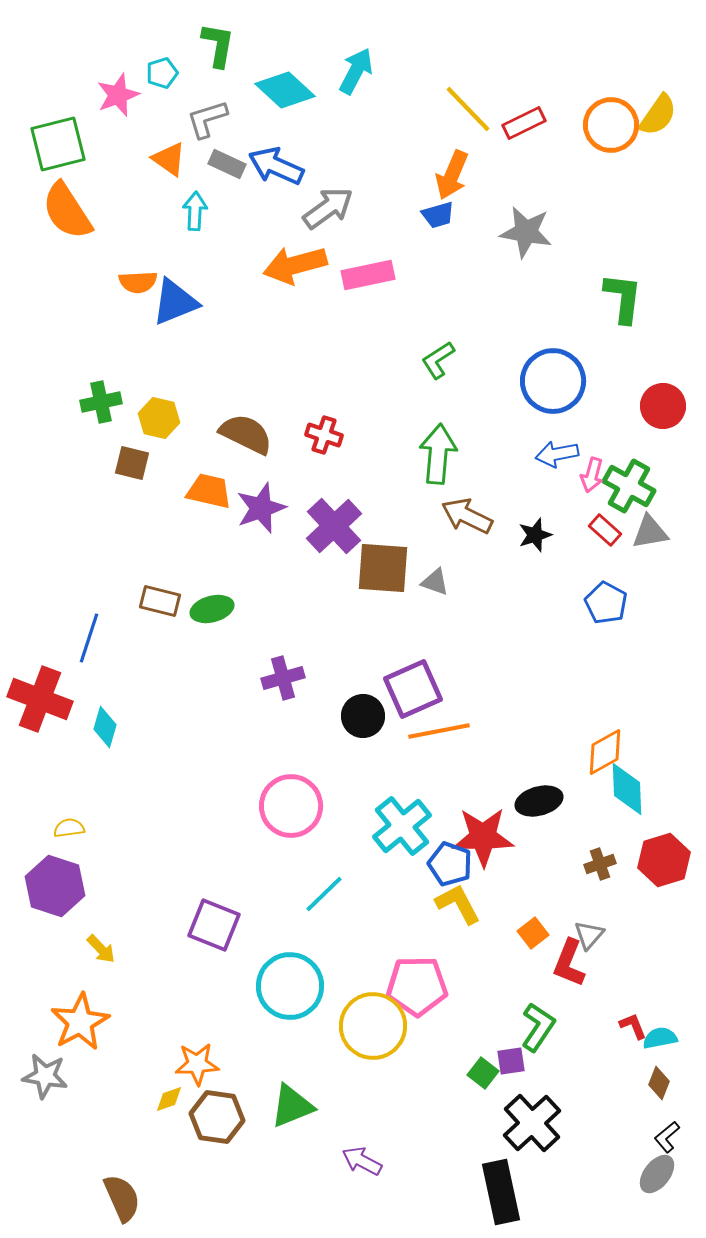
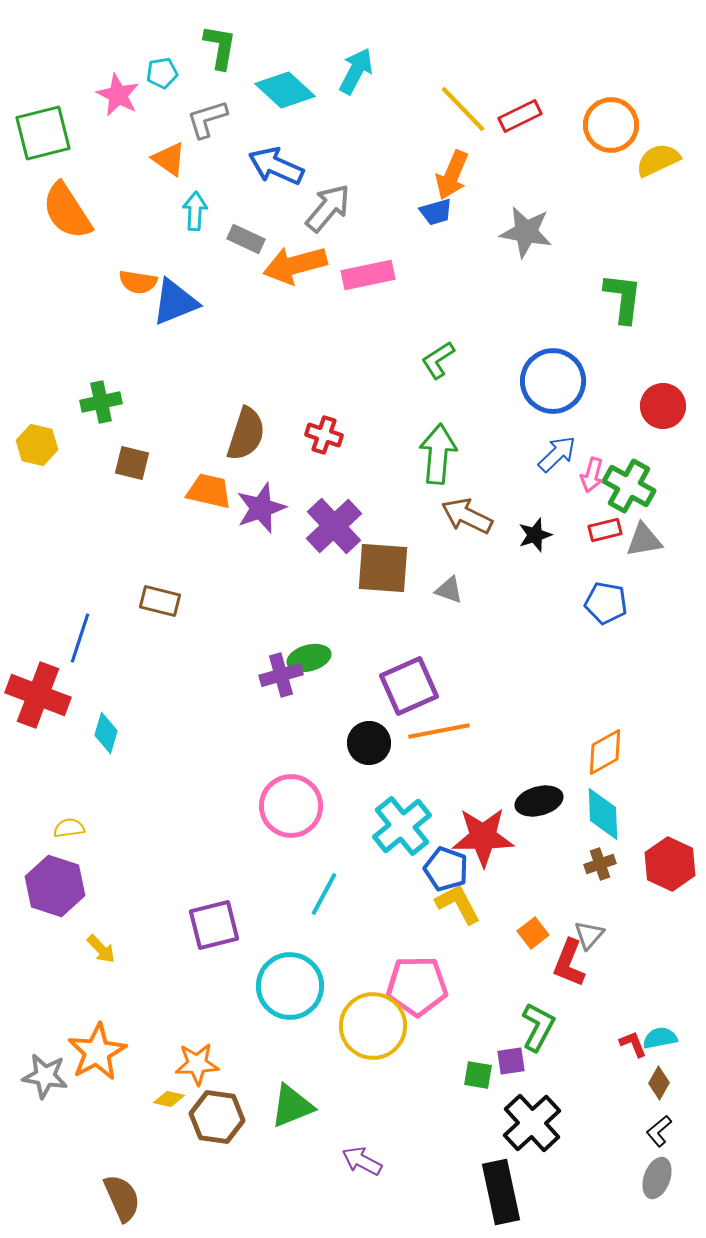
green L-shape at (218, 45): moved 2 px right, 2 px down
cyan pentagon at (162, 73): rotated 8 degrees clockwise
pink star at (118, 95): rotated 24 degrees counterclockwise
yellow line at (468, 109): moved 5 px left
yellow semicircle at (658, 115): moved 45 px down; rotated 150 degrees counterclockwise
red rectangle at (524, 123): moved 4 px left, 7 px up
green square at (58, 144): moved 15 px left, 11 px up
gray rectangle at (227, 164): moved 19 px right, 75 px down
gray arrow at (328, 208): rotated 14 degrees counterclockwise
blue trapezoid at (438, 215): moved 2 px left, 3 px up
orange semicircle at (138, 282): rotated 12 degrees clockwise
yellow hexagon at (159, 418): moved 122 px left, 27 px down
brown semicircle at (246, 434): rotated 82 degrees clockwise
blue arrow at (557, 454): rotated 147 degrees clockwise
red rectangle at (605, 530): rotated 56 degrees counterclockwise
gray triangle at (650, 532): moved 6 px left, 8 px down
gray triangle at (435, 582): moved 14 px right, 8 px down
blue pentagon at (606, 603): rotated 18 degrees counterclockwise
green ellipse at (212, 609): moved 97 px right, 49 px down
blue line at (89, 638): moved 9 px left
purple cross at (283, 678): moved 2 px left, 3 px up
purple square at (413, 689): moved 4 px left, 3 px up
red cross at (40, 699): moved 2 px left, 4 px up
black circle at (363, 716): moved 6 px right, 27 px down
cyan diamond at (105, 727): moved 1 px right, 6 px down
cyan diamond at (627, 789): moved 24 px left, 25 px down
red hexagon at (664, 860): moved 6 px right, 4 px down; rotated 18 degrees counterclockwise
blue pentagon at (450, 864): moved 4 px left, 5 px down
cyan line at (324, 894): rotated 18 degrees counterclockwise
purple square at (214, 925): rotated 36 degrees counterclockwise
orange star at (80, 1022): moved 17 px right, 30 px down
red L-shape at (633, 1026): moved 18 px down
green L-shape at (538, 1027): rotated 6 degrees counterclockwise
green square at (483, 1073): moved 5 px left, 2 px down; rotated 28 degrees counterclockwise
brown diamond at (659, 1083): rotated 8 degrees clockwise
yellow diamond at (169, 1099): rotated 32 degrees clockwise
black L-shape at (667, 1137): moved 8 px left, 6 px up
gray ellipse at (657, 1174): moved 4 px down; rotated 18 degrees counterclockwise
